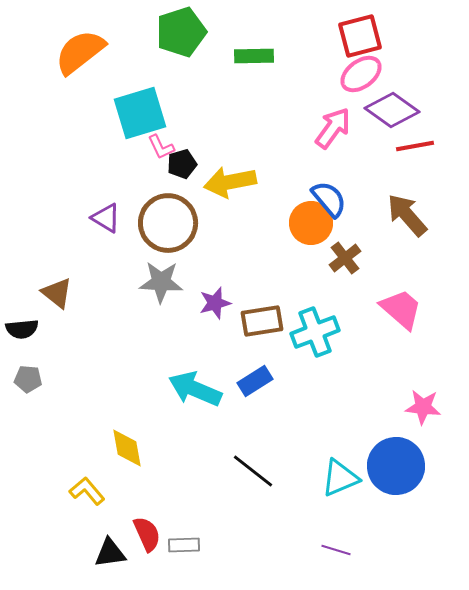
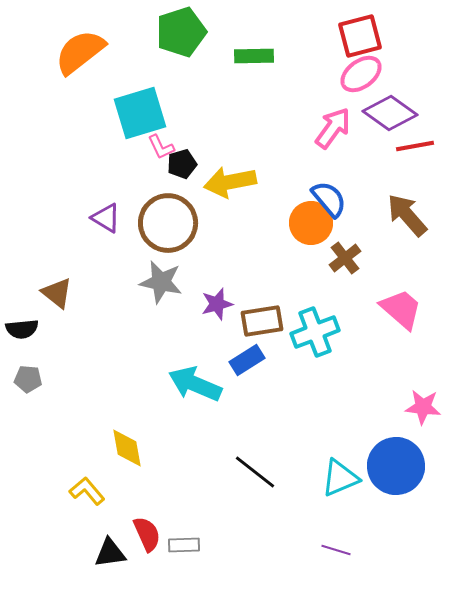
purple diamond: moved 2 px left, 3 px down
gray star: rotated 9 degrees clockwise
purple star: moved 2 px right, 1 px down
blue rectangle: moved 8 px left, 21 px up
cyan arrow: moved 5 px up
black line: moved 2 px right, 1 px down
